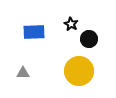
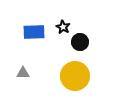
black star: moved 8 px left, 3 px down
black circle: moved 9 px left, 3 px down
yellow circle: moved 4 px left, 5 px down
